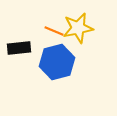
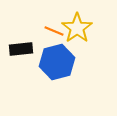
yellow star: moved 1 px left; rotated 24 degrees counterclockwise
black rectangle: moved 2 px right, 1 px down
